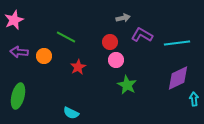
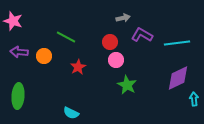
pink star: moved 1 px left, 1 px down; rotated 30 degrees counterclockwise
green ellipse: rotated 10 degrees counterclockwise
